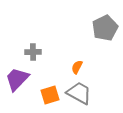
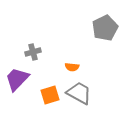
gray cross: rotated 14 degrees counterclockwise
orange semicircle: moved 5 px left; rotated 112 degrees counterclockwise
